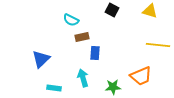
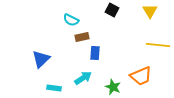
yellow triangle: rotated 42 degrees clockwise
cyan arrow: rotated 72 degrees clockwise
green star: rotated 28 degrees clockwise
